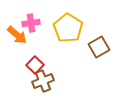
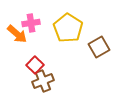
orange arrow: moved 1 px up
